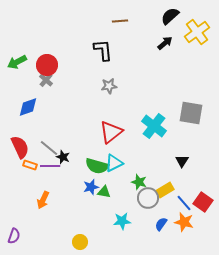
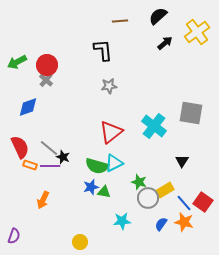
black semicircle: moved 12 px left
